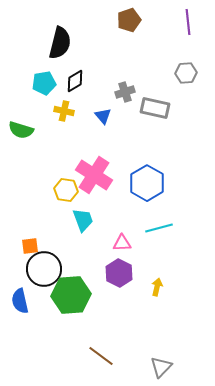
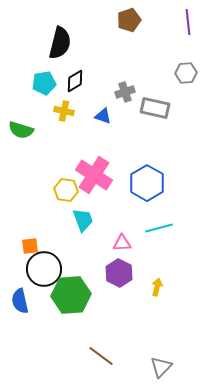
blue triangle: rotated 30 degrees counterclockwise
